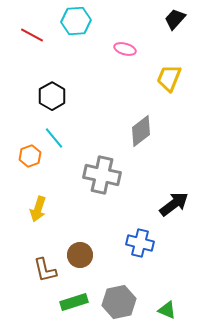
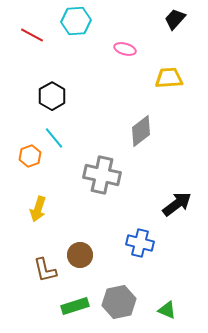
yellow trapezoid: rotated 64 degrees clockwise
black arrow: moved 3 px right
green rectangle: moved 1 px right, 4 px down
